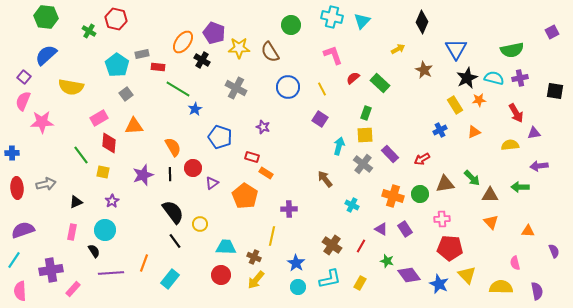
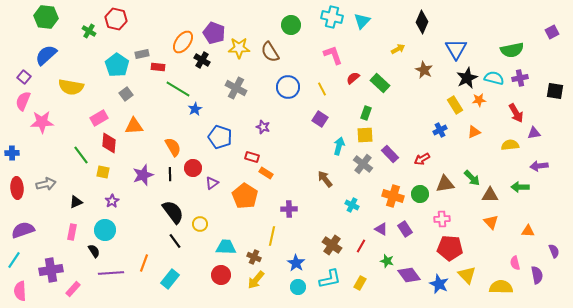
purple semicircle at (537, 291): moved 16 px up
